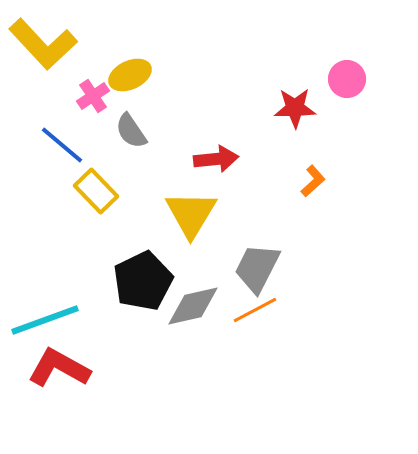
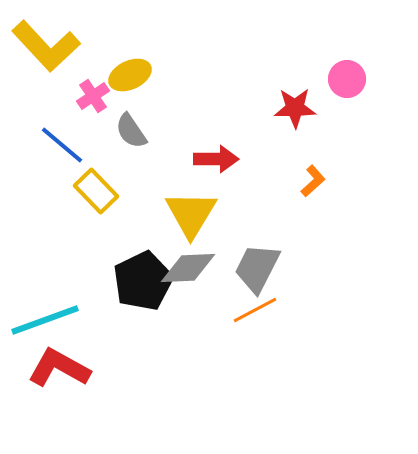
yellow L-shape: moved 3 px right, 2 px down
red arrow: rotated 6 degrees clockwise
gray diamond: moved 5 px left, 38 px up; rotated 10 degrees clockwise
